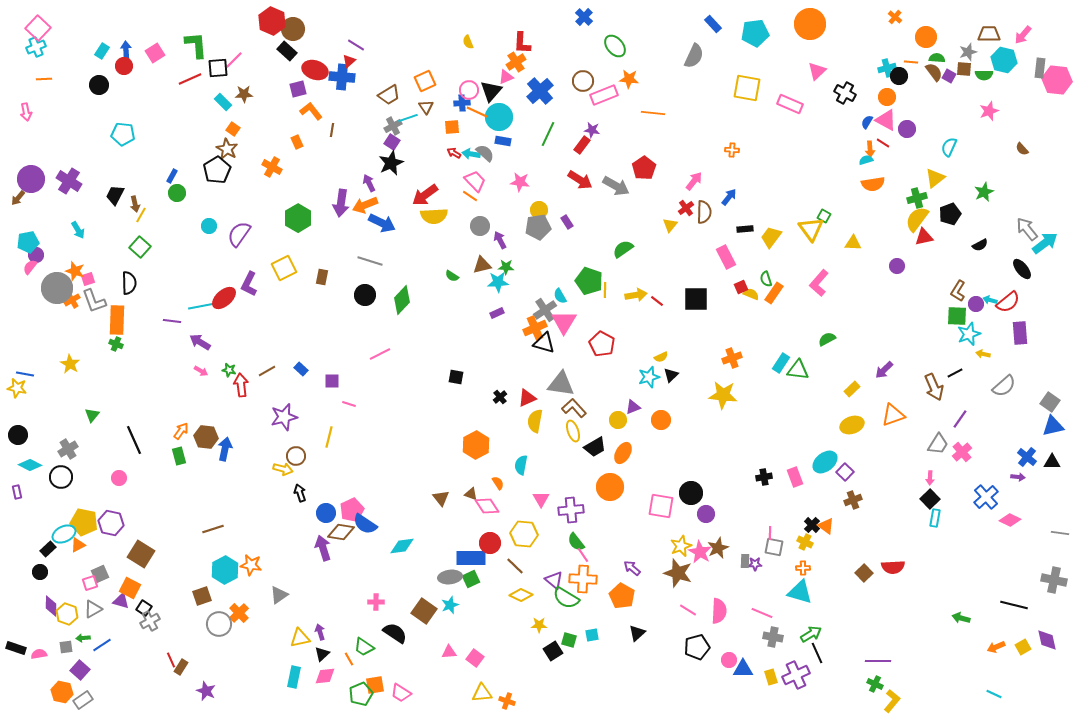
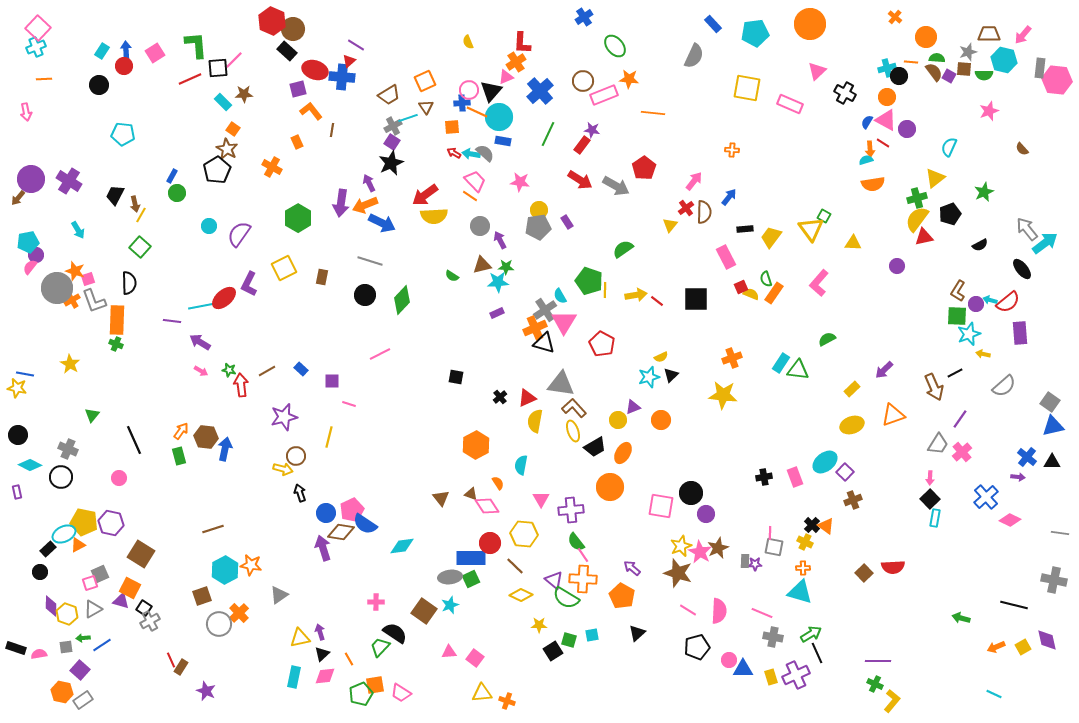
blue cross at (584, 17): rotated 12 degrees clockwise
gray cross at (68, 449): rotated 36 degrees counterclockwise
green trapezoid at (364, 647): moved 16 px right; rotated 100 degrees clockwise
